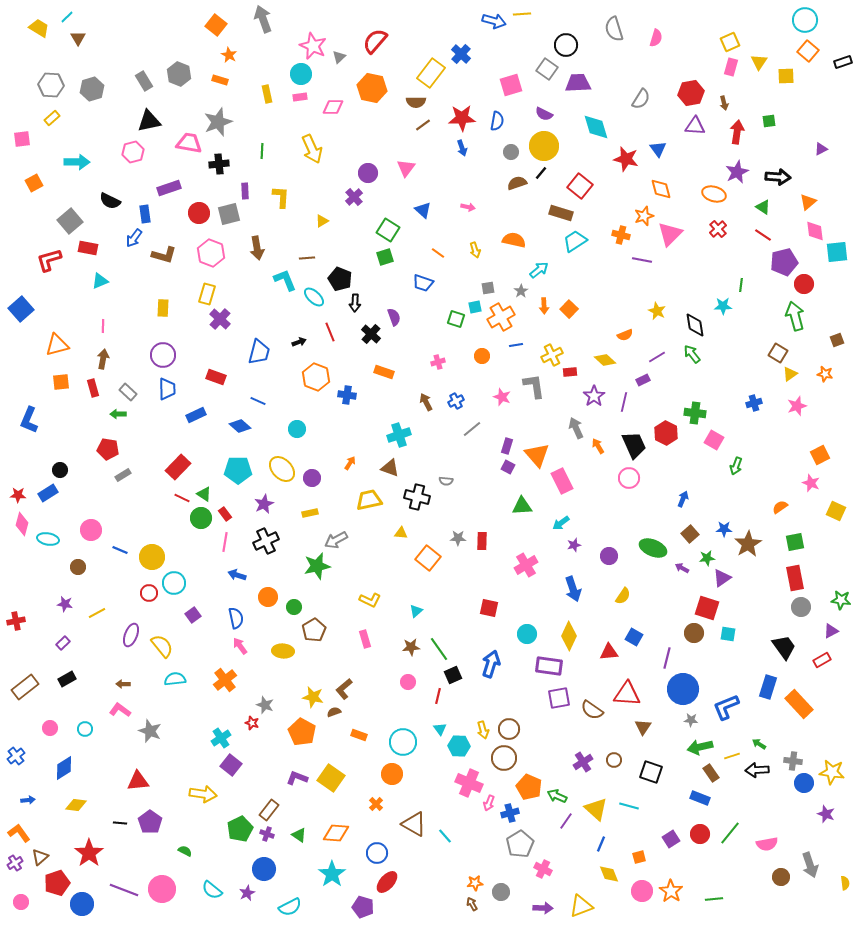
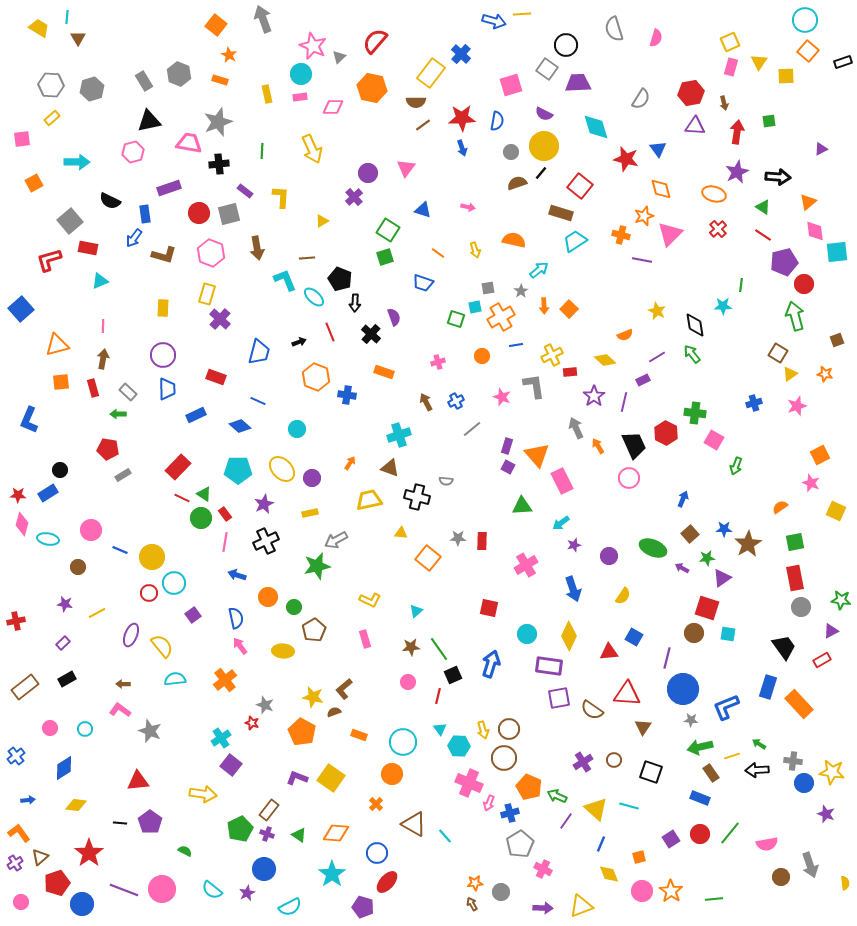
cyan line at (67, 17): rotated 40 degrees counterclockwise
purple rectangle at (245, 191): rotated 49 degrees counterclockwise
blue triangle at (423, 210): rotated 24 degrees counterclockwise
